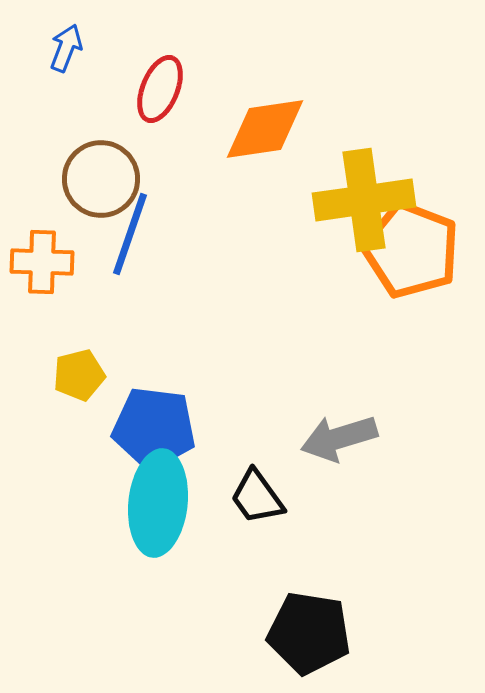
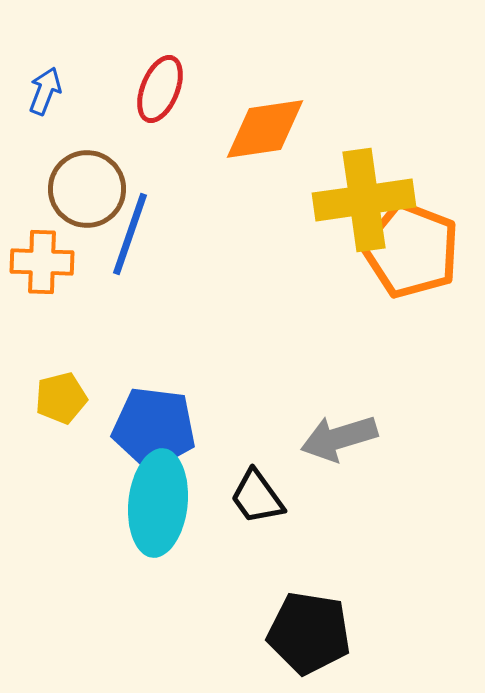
blue arrow: moved 21 px left, 43 px down
brown circle: moved 14 px left, 10 px down
yellow pentagon: moved 18 px left, 23 px down
